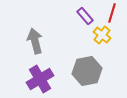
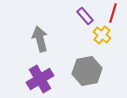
red line: moved 1 px right
gray arrow: moved 5 px right, 2 px up
